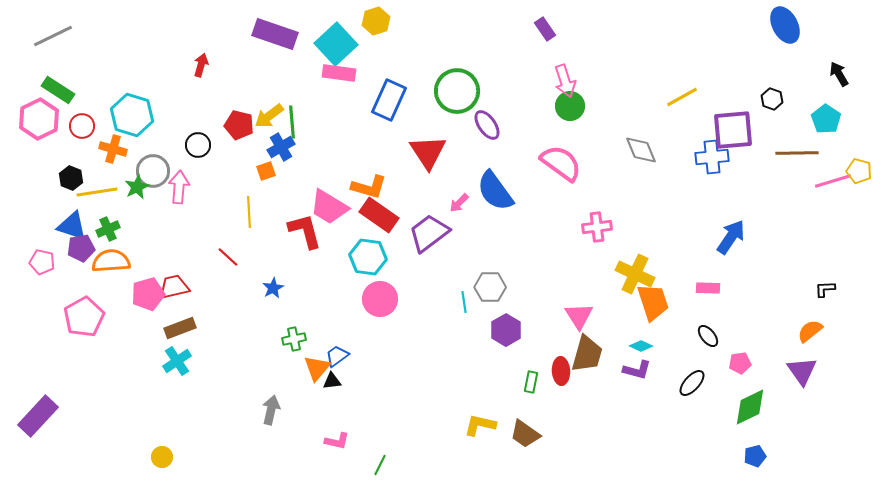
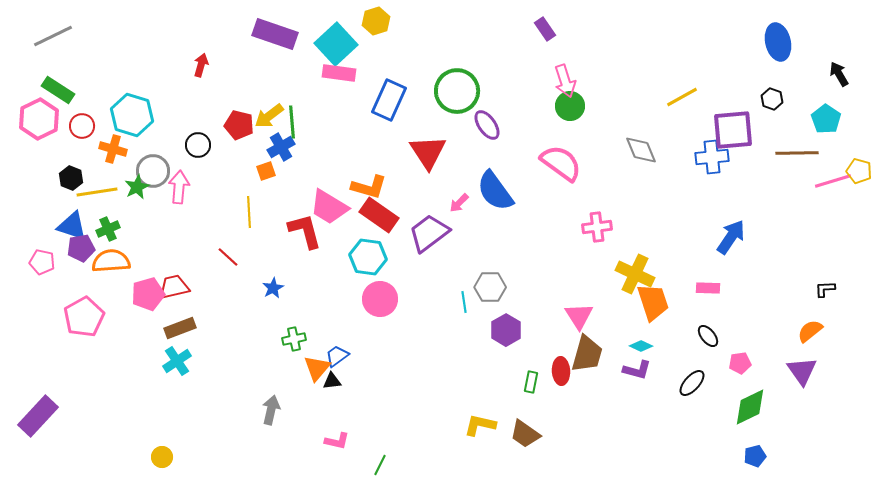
blue ellipse at (785, 25): moved 7 px left, 17 px down; rotated 15 degrees clockwise
